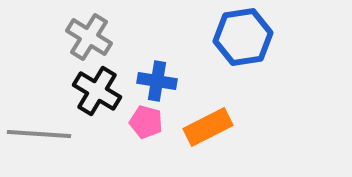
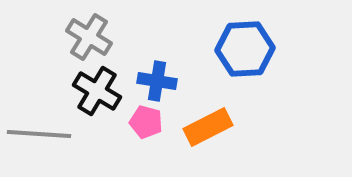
blue hexagon: moved 2 px right, 12 px down; rotated 6 degrees clockwise
